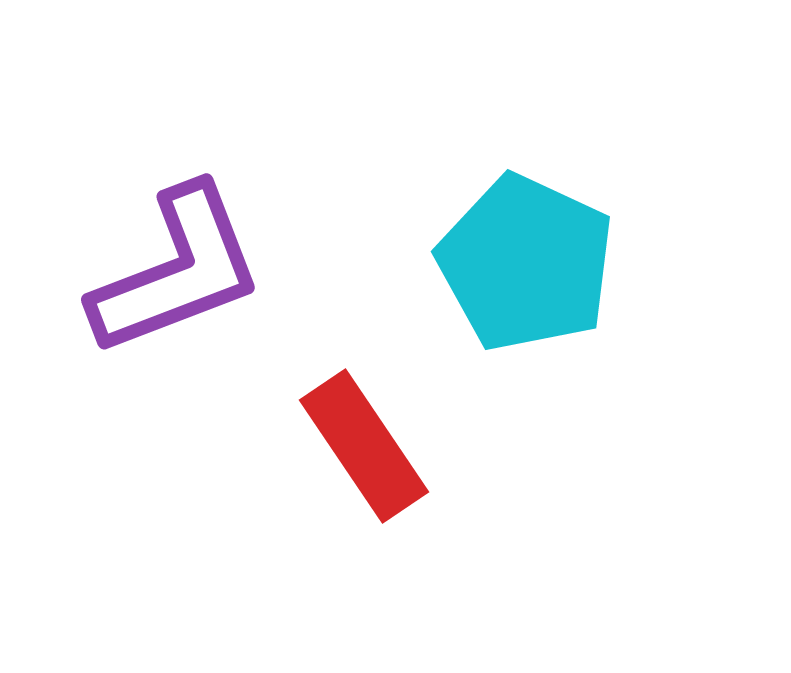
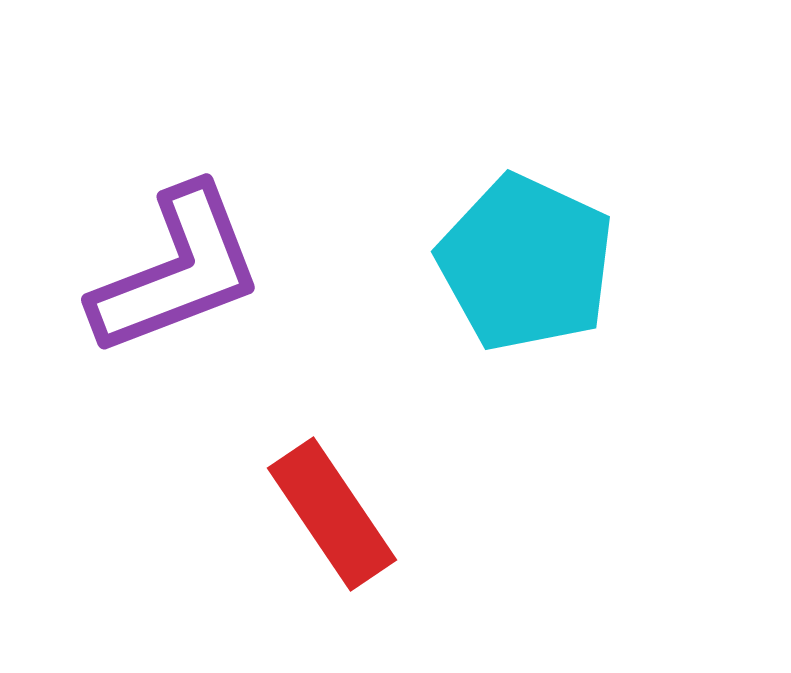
red rectangle: moved 32 px left, 68 px down
